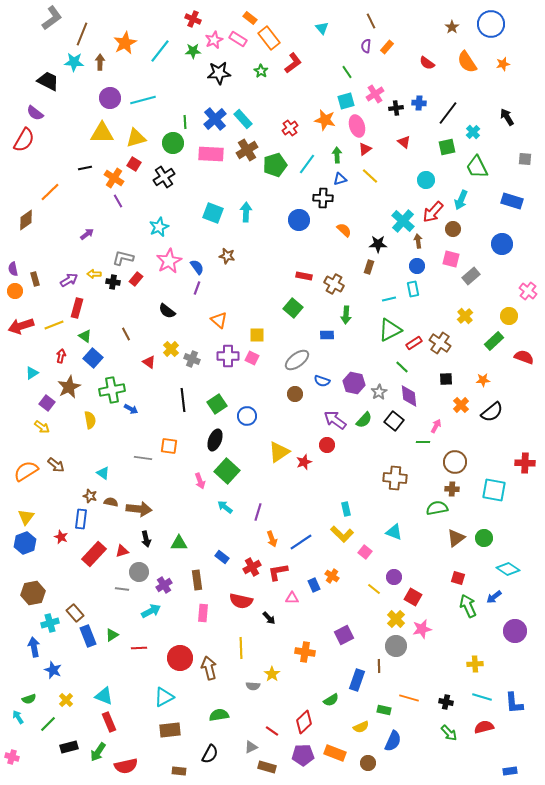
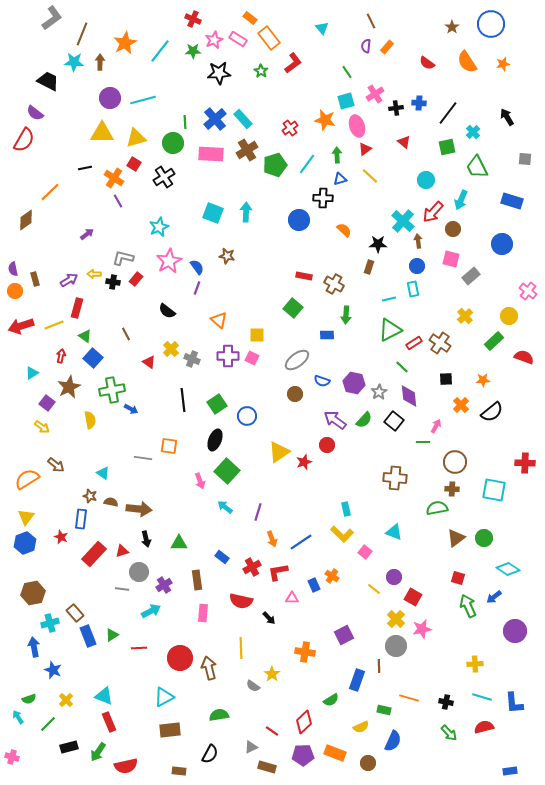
orange semicircle at (26, 471): moved 1 px right, 8 px down
gray semicircle at (253, 686): rotated 32 degrees clockwise
